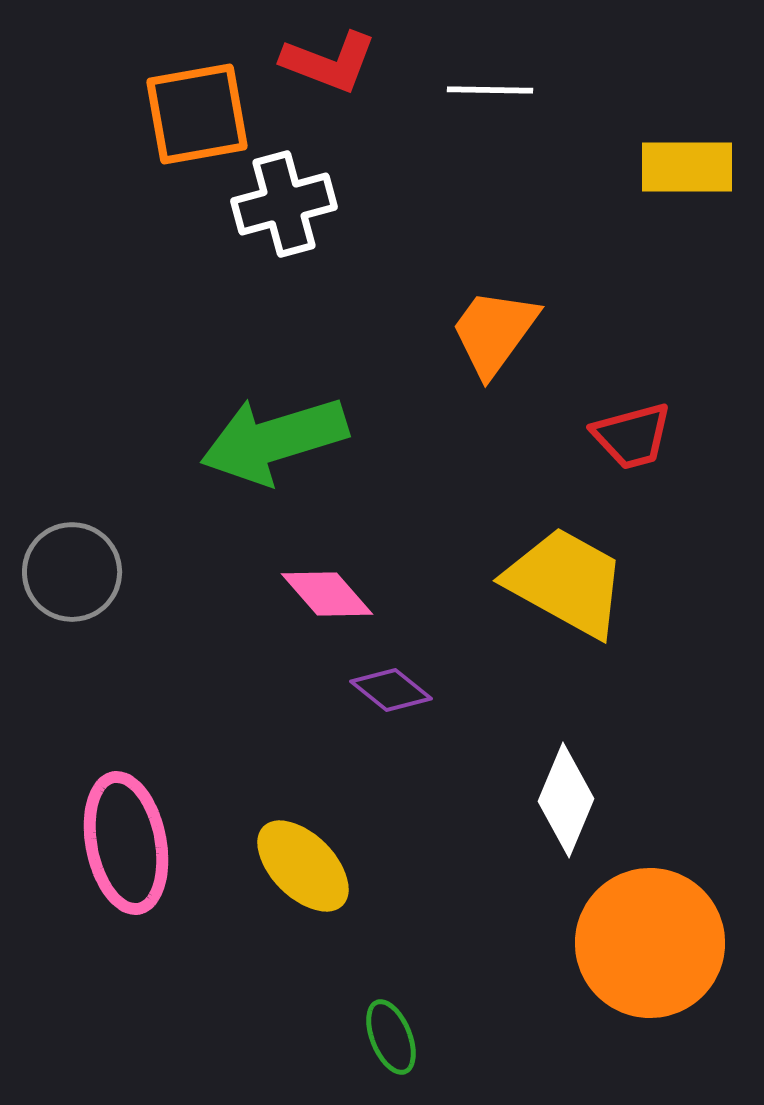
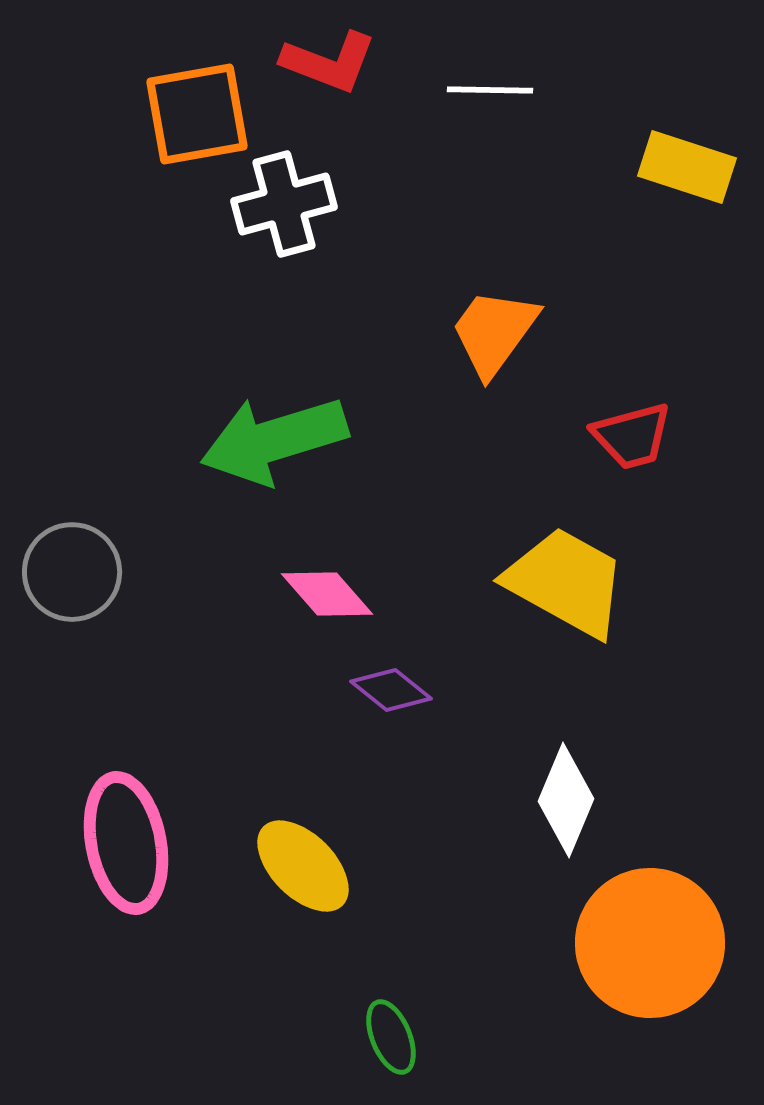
yellow rectangle: rotated 18 degrees clockwise
